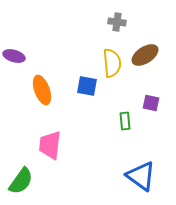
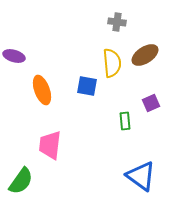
purple square: rotated 36 degrees counterclockwise
